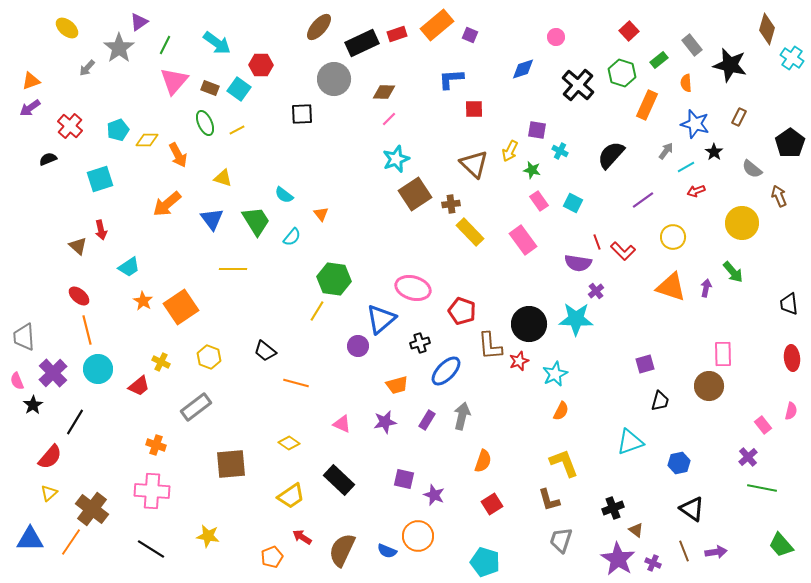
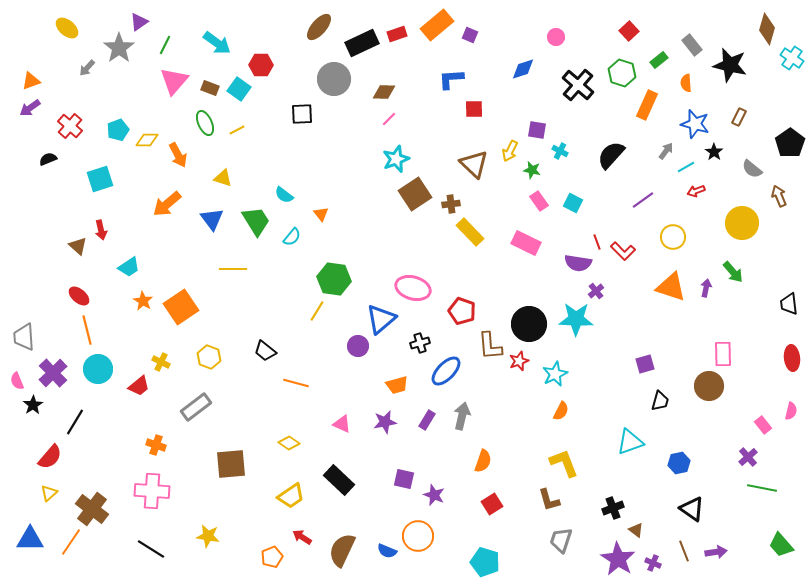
pink rectangle at (523, 240): moved 3 px right, 3 px down; rotated 28 degrees counterclockwise
